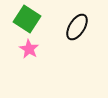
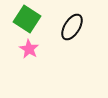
black ellipse: moved 5 px left
